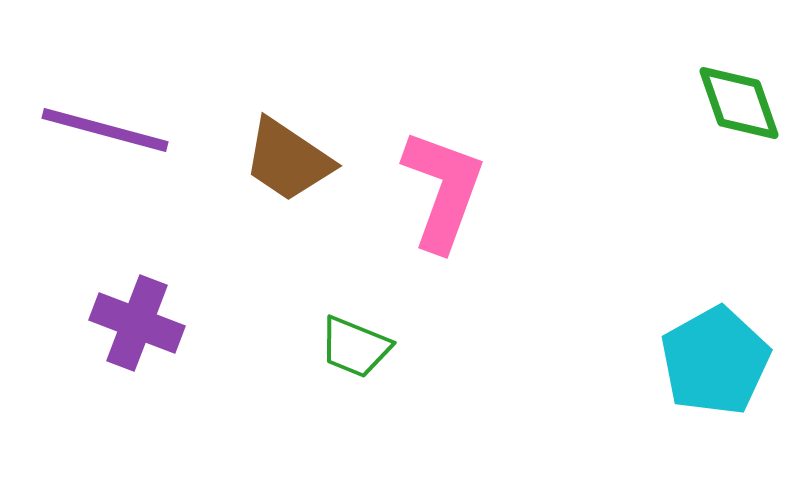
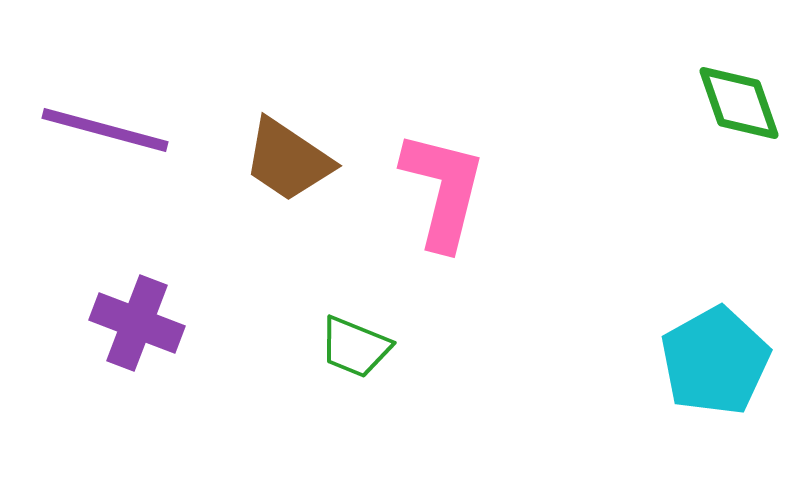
pink L-shape: rotated 6 degrees counterclockwise
